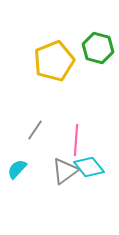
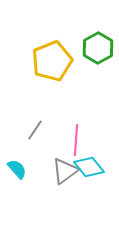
green hexagon: rotated 16 degrees clockwise
yellow pentagon: moved 2 px left
cyan semicircle: rotated 95 degrees clockwise
